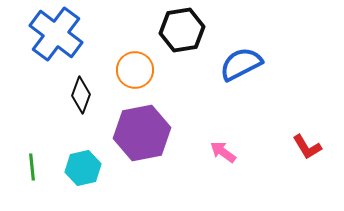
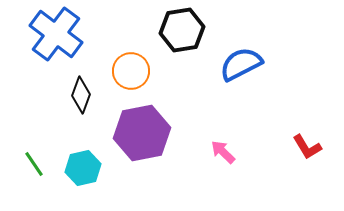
orange circle: moved 4 px left, 1 px down
pink arrow: rotated 8 degrees clockwise
green line: moved 2 px right, 3 px up; rotated 28 degrees counterclockwise
